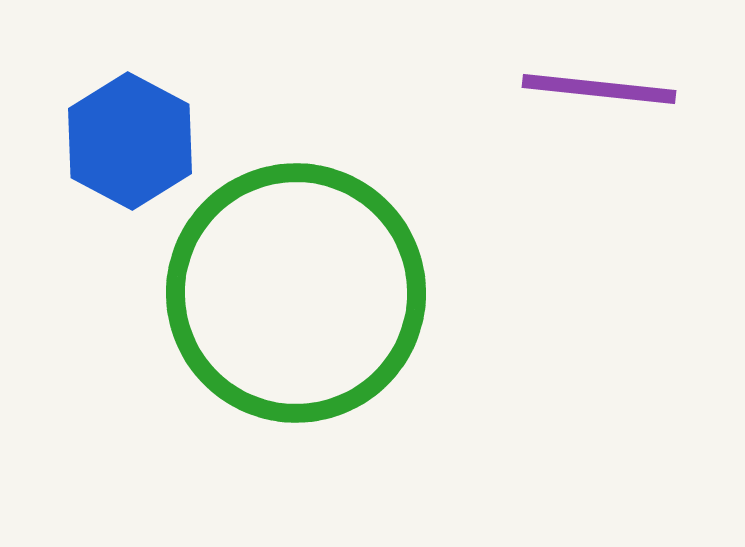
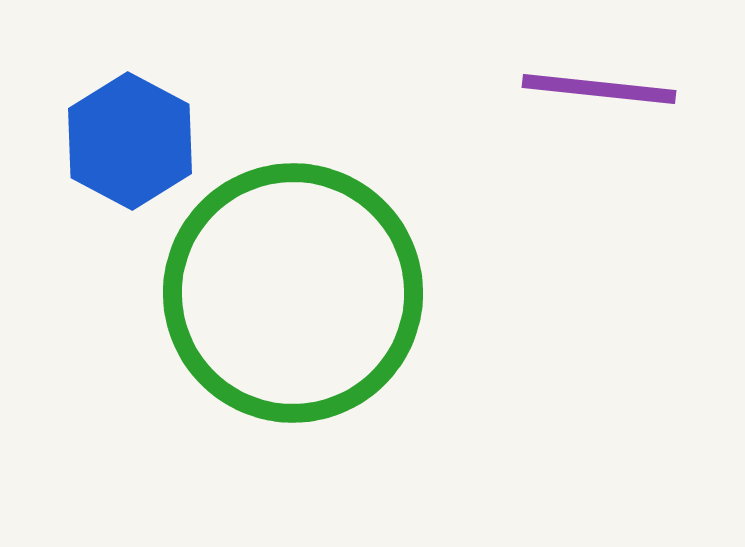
green circle: moved 3 px left
